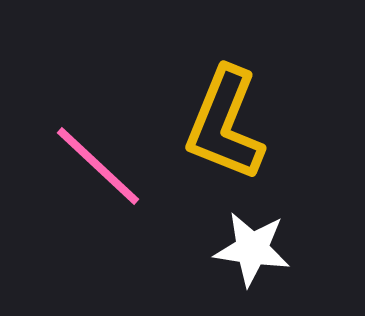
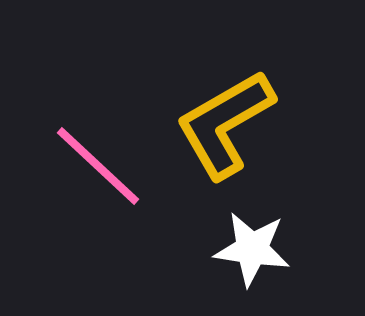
yellow L-shape: rotated 38 degrees clockwise
